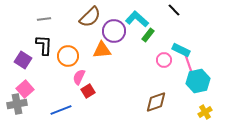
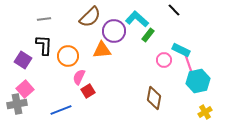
brown diamond: moved 2 px left, 4 px up; rotated 60 degrees counterclockwise
